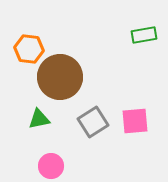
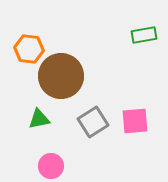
brown circle: moved 1 px right, 1 px up
